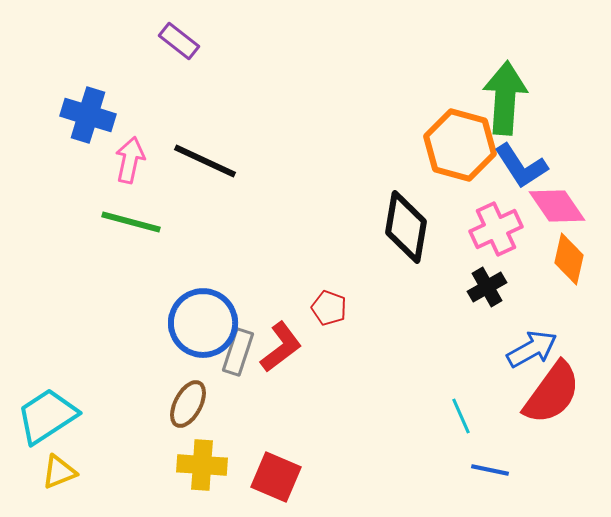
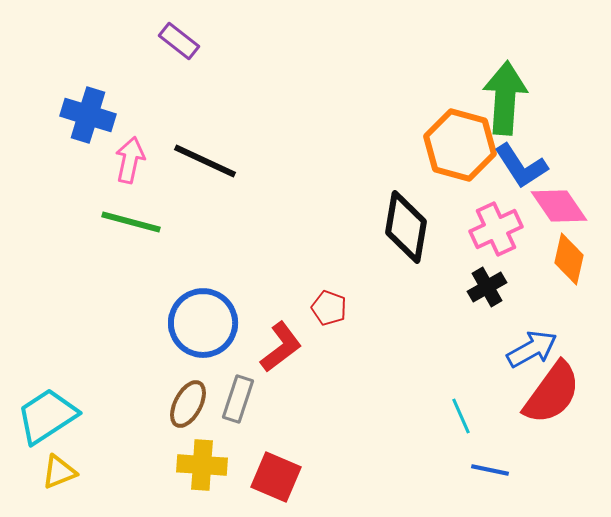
pink diamond: moved 2 px right
gray rectangle: moved 47 px down
